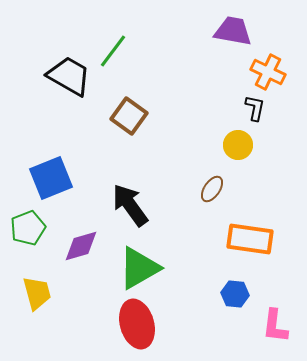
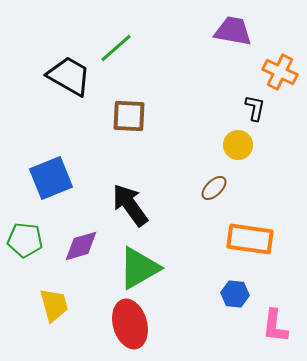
green line: moved 3 px right, 3 px up; rotated 12 degrees clockwise
orange cross: moved 12 px right
brown square: rotated 33 degrees counterclockwise
brown ellipse: moved 2 px right, 1 px up; rotated 12 degrees clockwise
green pentagon: moved 3 px left, 12 px down; rotated 28 degrees clockwise
yellow trapezoid: moved 17 px right, 12 px down
red ellipse: moved 7 px left
